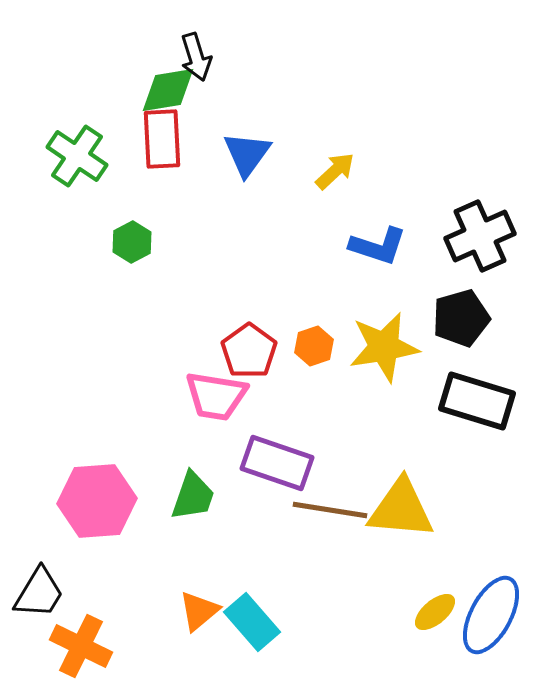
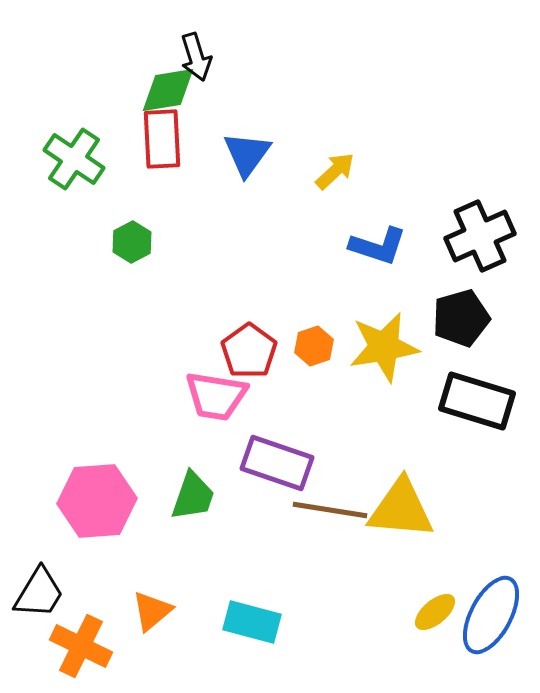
green cross: moved 3 px left, 3 px down
orange triangle: moved 47 px left
cyan rectangle: rotated 34 degrees counterclockwise
